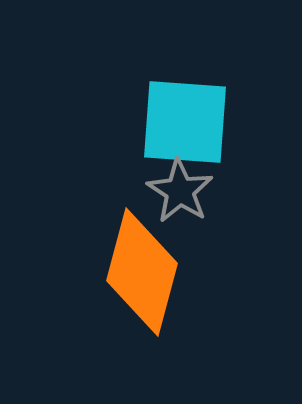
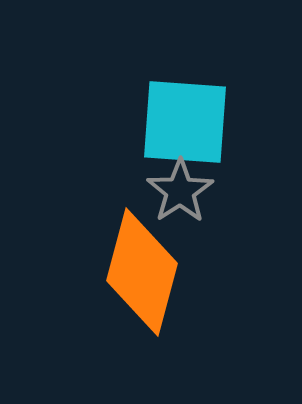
gray star: rotated 6 degrees clockwise
